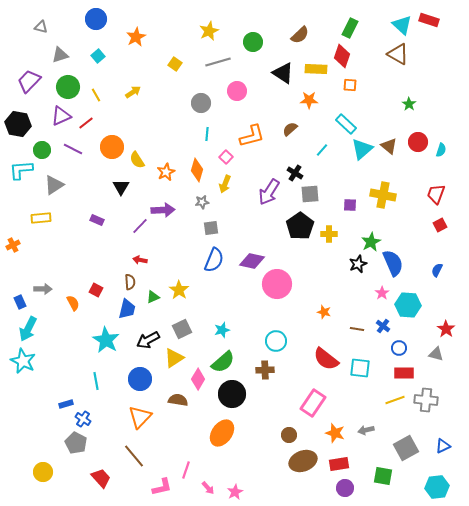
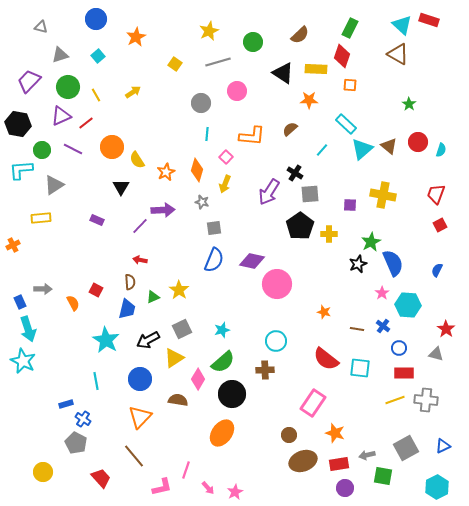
orange L-shape at (252, 136): rotated 20 degrees clockwise
gray star at (202, 202): rotated 24 degrees clockwise
gray square at (211, 228): moved 3 px right
cyan arrow at (28, 329): rotated 45 degrees counterclockwise
gray arrow at (366, 430): moved 1 px right, 25 px down
cyan hexagon at (437, 487): rotated 20 degrees counterclockwise
